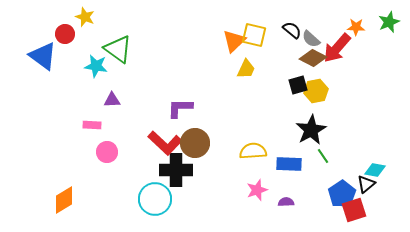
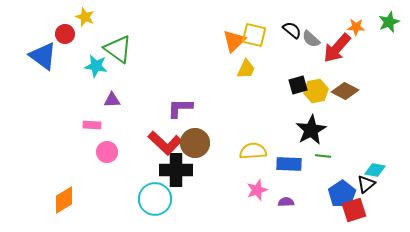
brown diamond: moved 32 px right, 33 px down
green line: rotated 49 degrees counterclockwise
